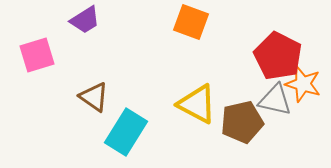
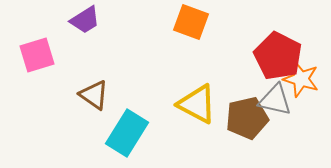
orange star: moved 2 px left, 5 px up
brown triangle: moved 2 px up
brown pentagon: moved 5 px right, 4 px up
cyan rectangle: moved 1 px right, 1 px down
